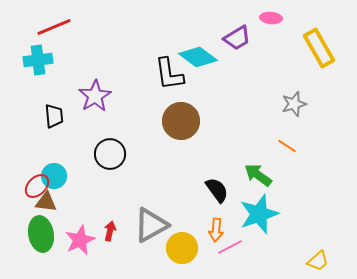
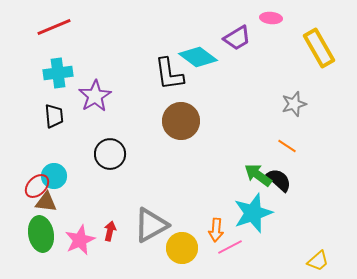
cyan cross: moved 20 px right, 13 px down
black semicircle: moved 62 px right, 10 px up; rotated 12 degrees counterclockwise
cyan star: moved 6 px left, 1 px up
